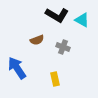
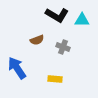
cyan triangle: rotated 28 degrees counterclockwise
yellow rectangle: rotated 72 degrees counterclockwise
